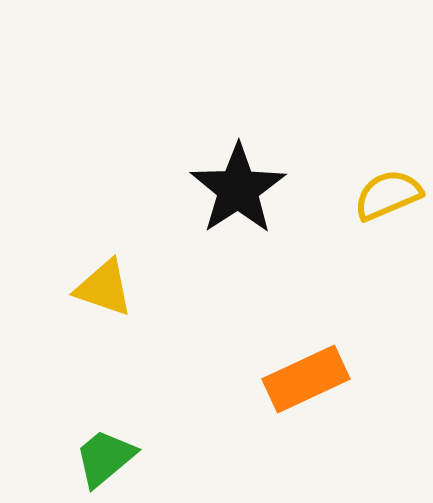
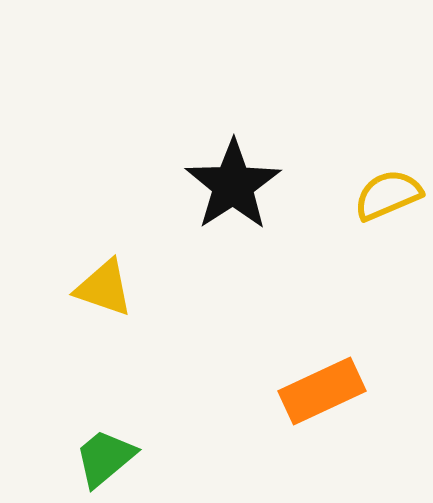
black star: moved 5 px left, 4 px up
orange rectangle: moved 16 px right, 12 px down
